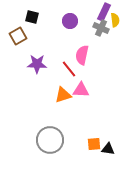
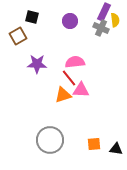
pink semicircle: moved 7 px left, 7 px down; rotated 72 degrees clockwise
red line: moved 9 px down
black triangle: moved 8 px right
